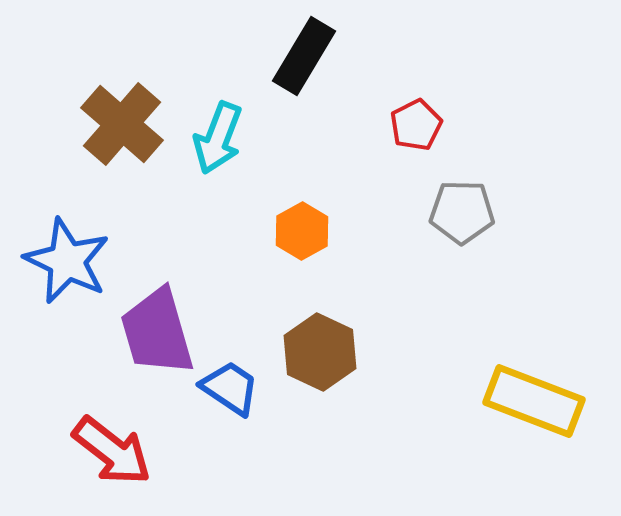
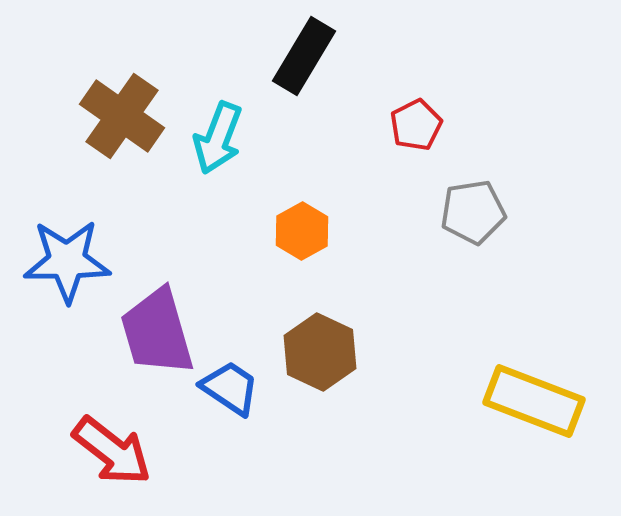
brown cross: moved 8 px up; rotated 6 degrees counterclockwise
gray pentagon: moved 11 px right; rotated 10 degrees counterclockwise
blue star: rotated 26 degrees counterclockwise
